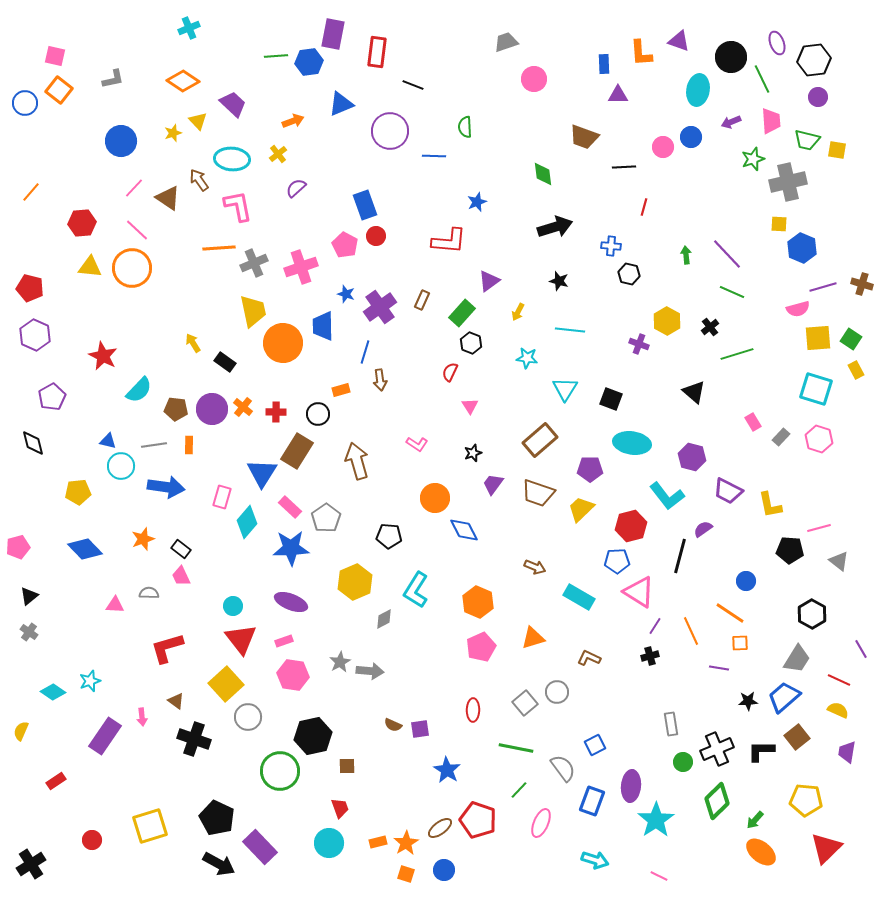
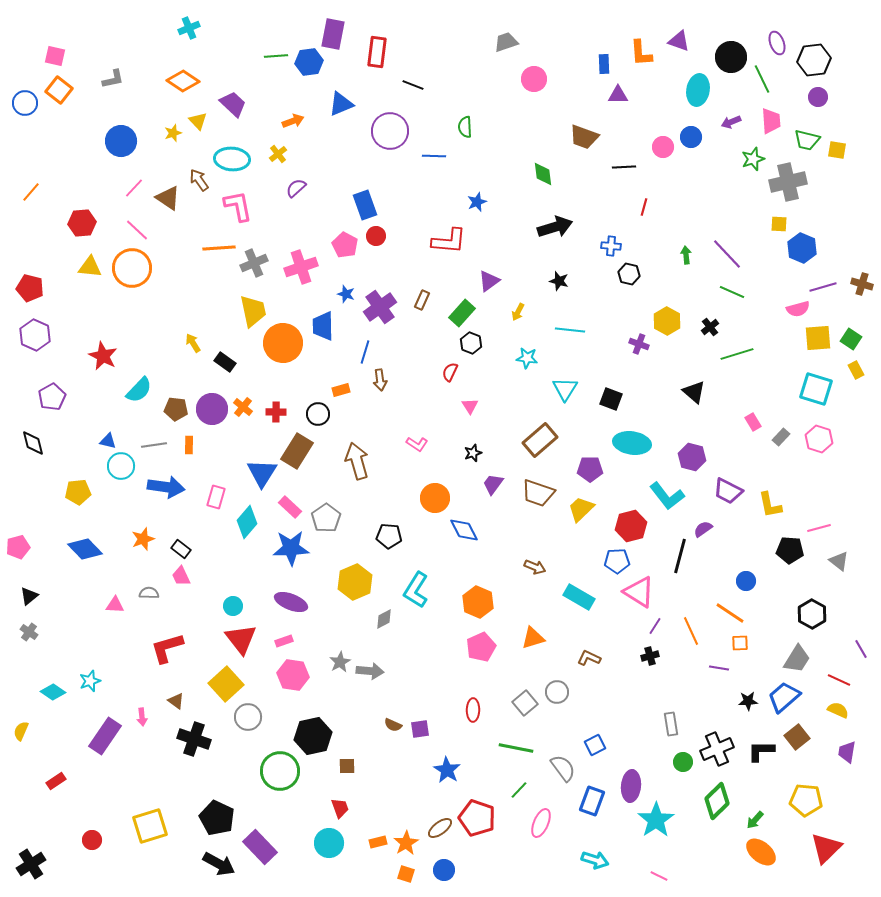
pink rectangle at (222, 497): moved 6 px left
red pentagon at (478, 820): moved 1 px left, 2 px up
